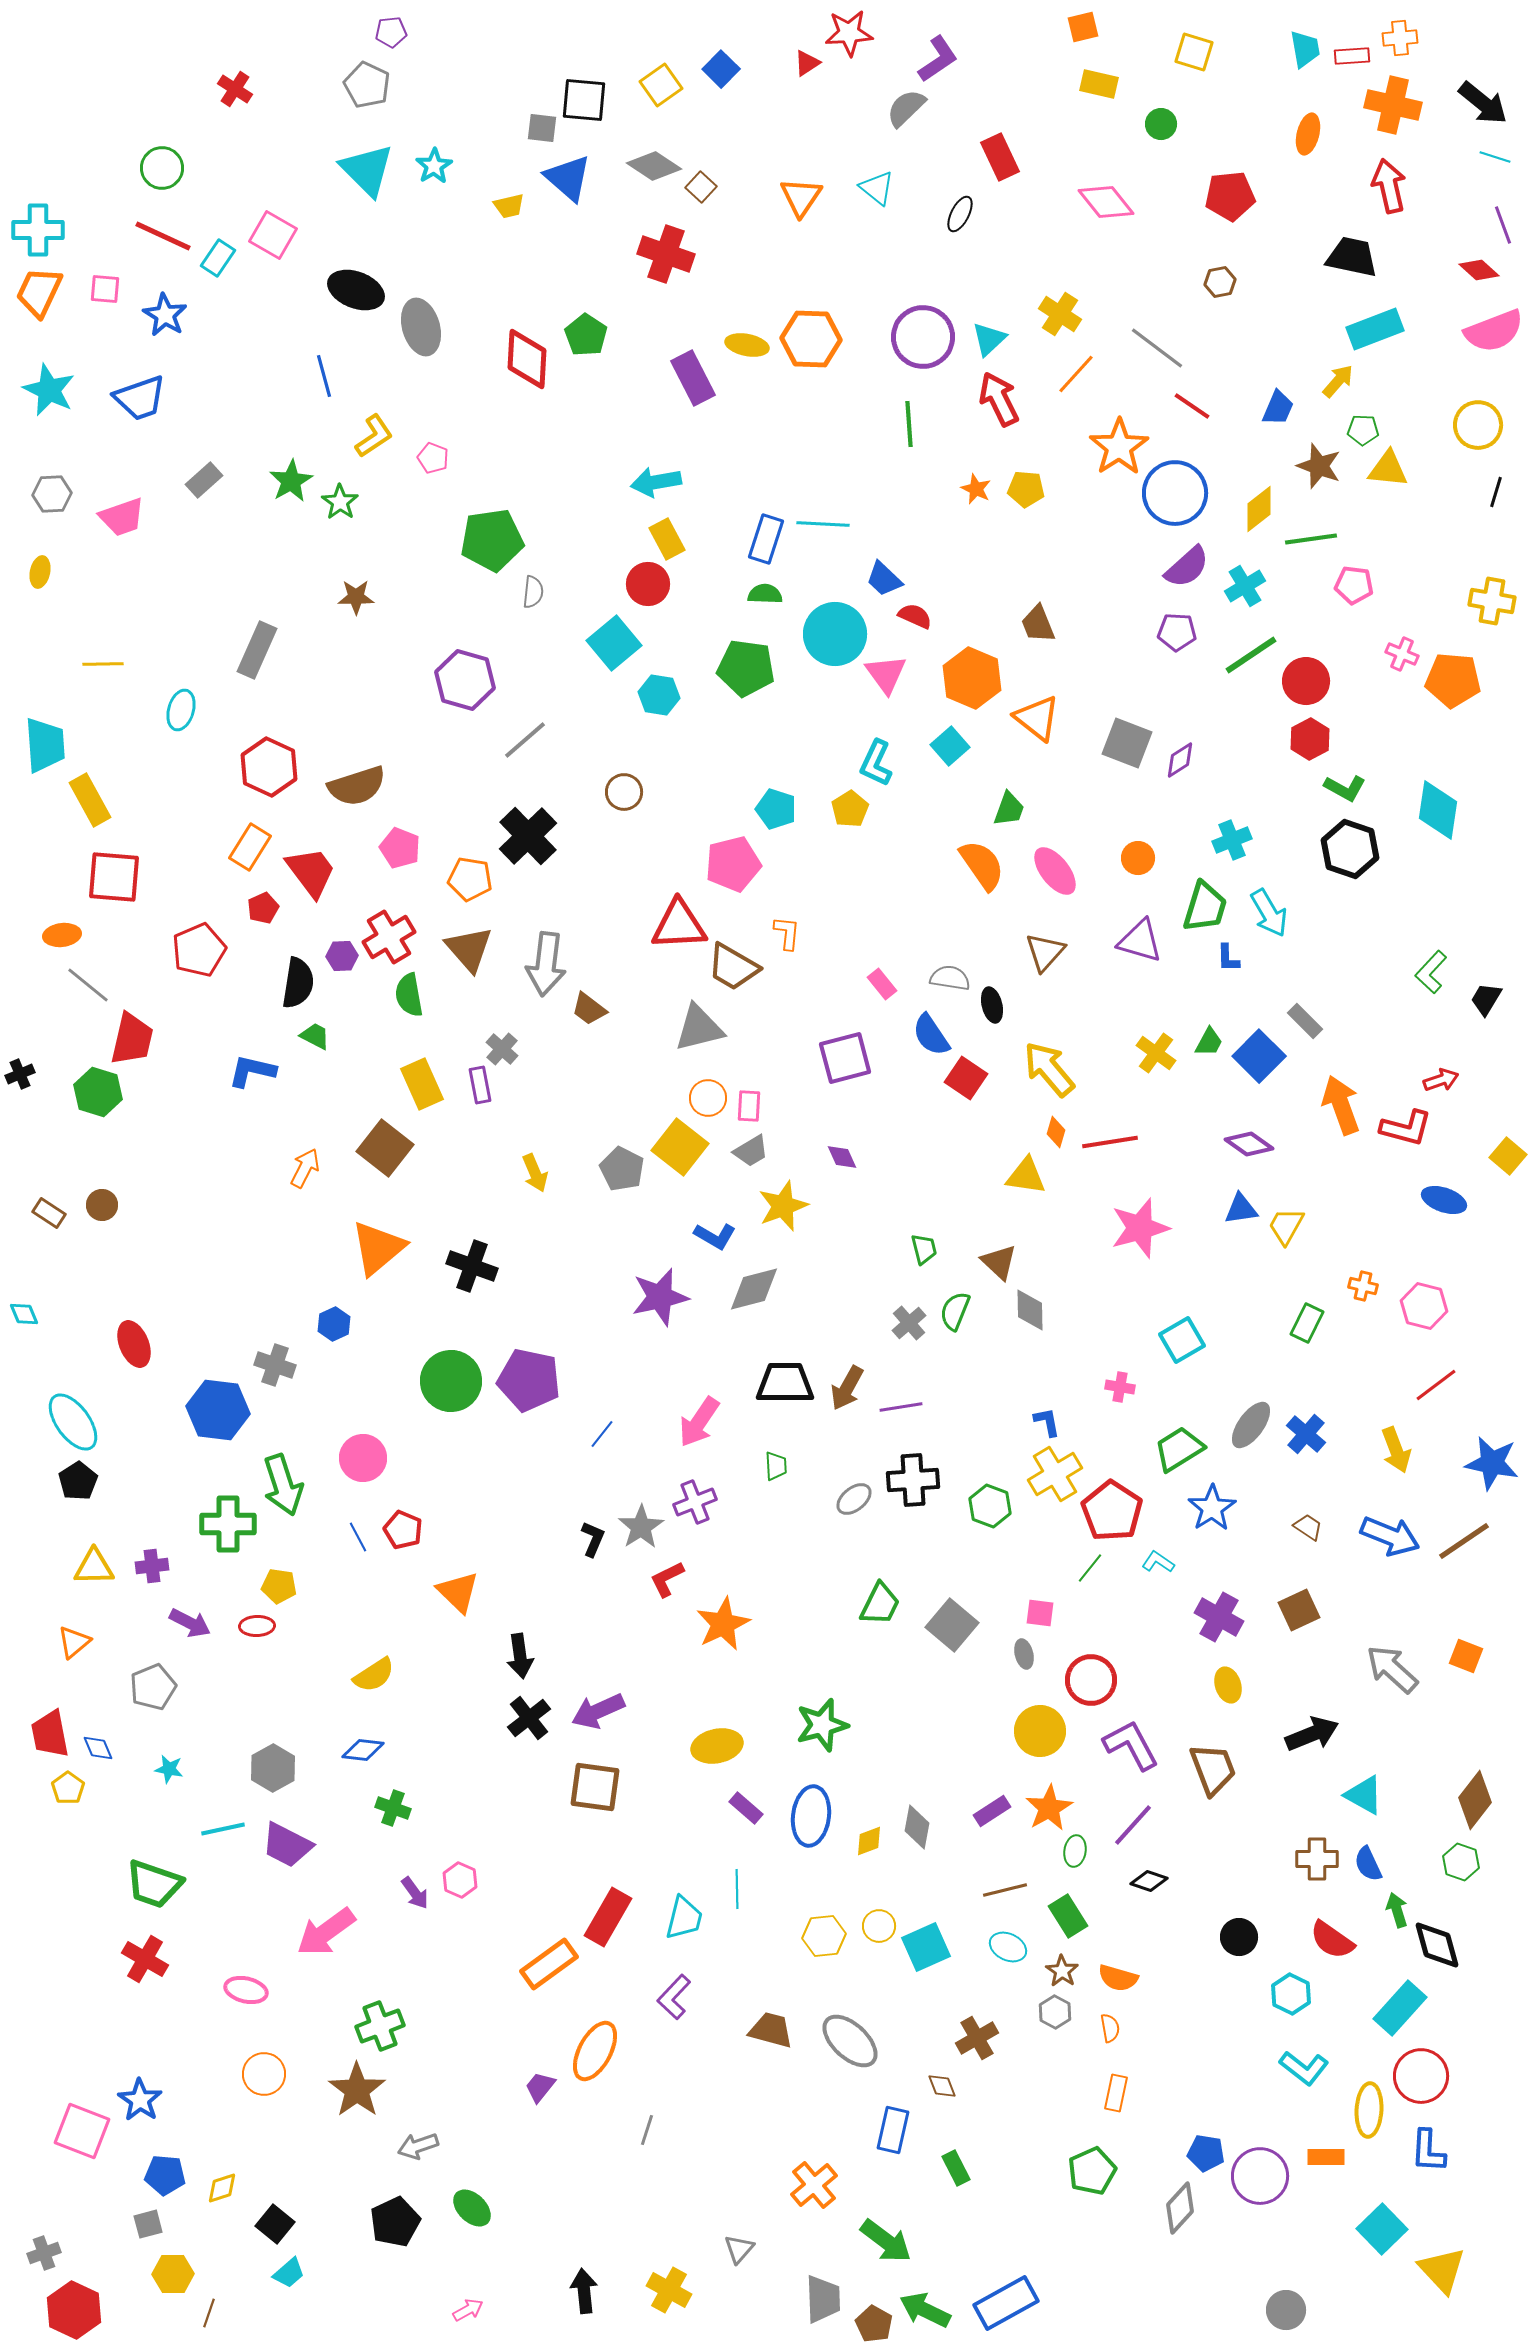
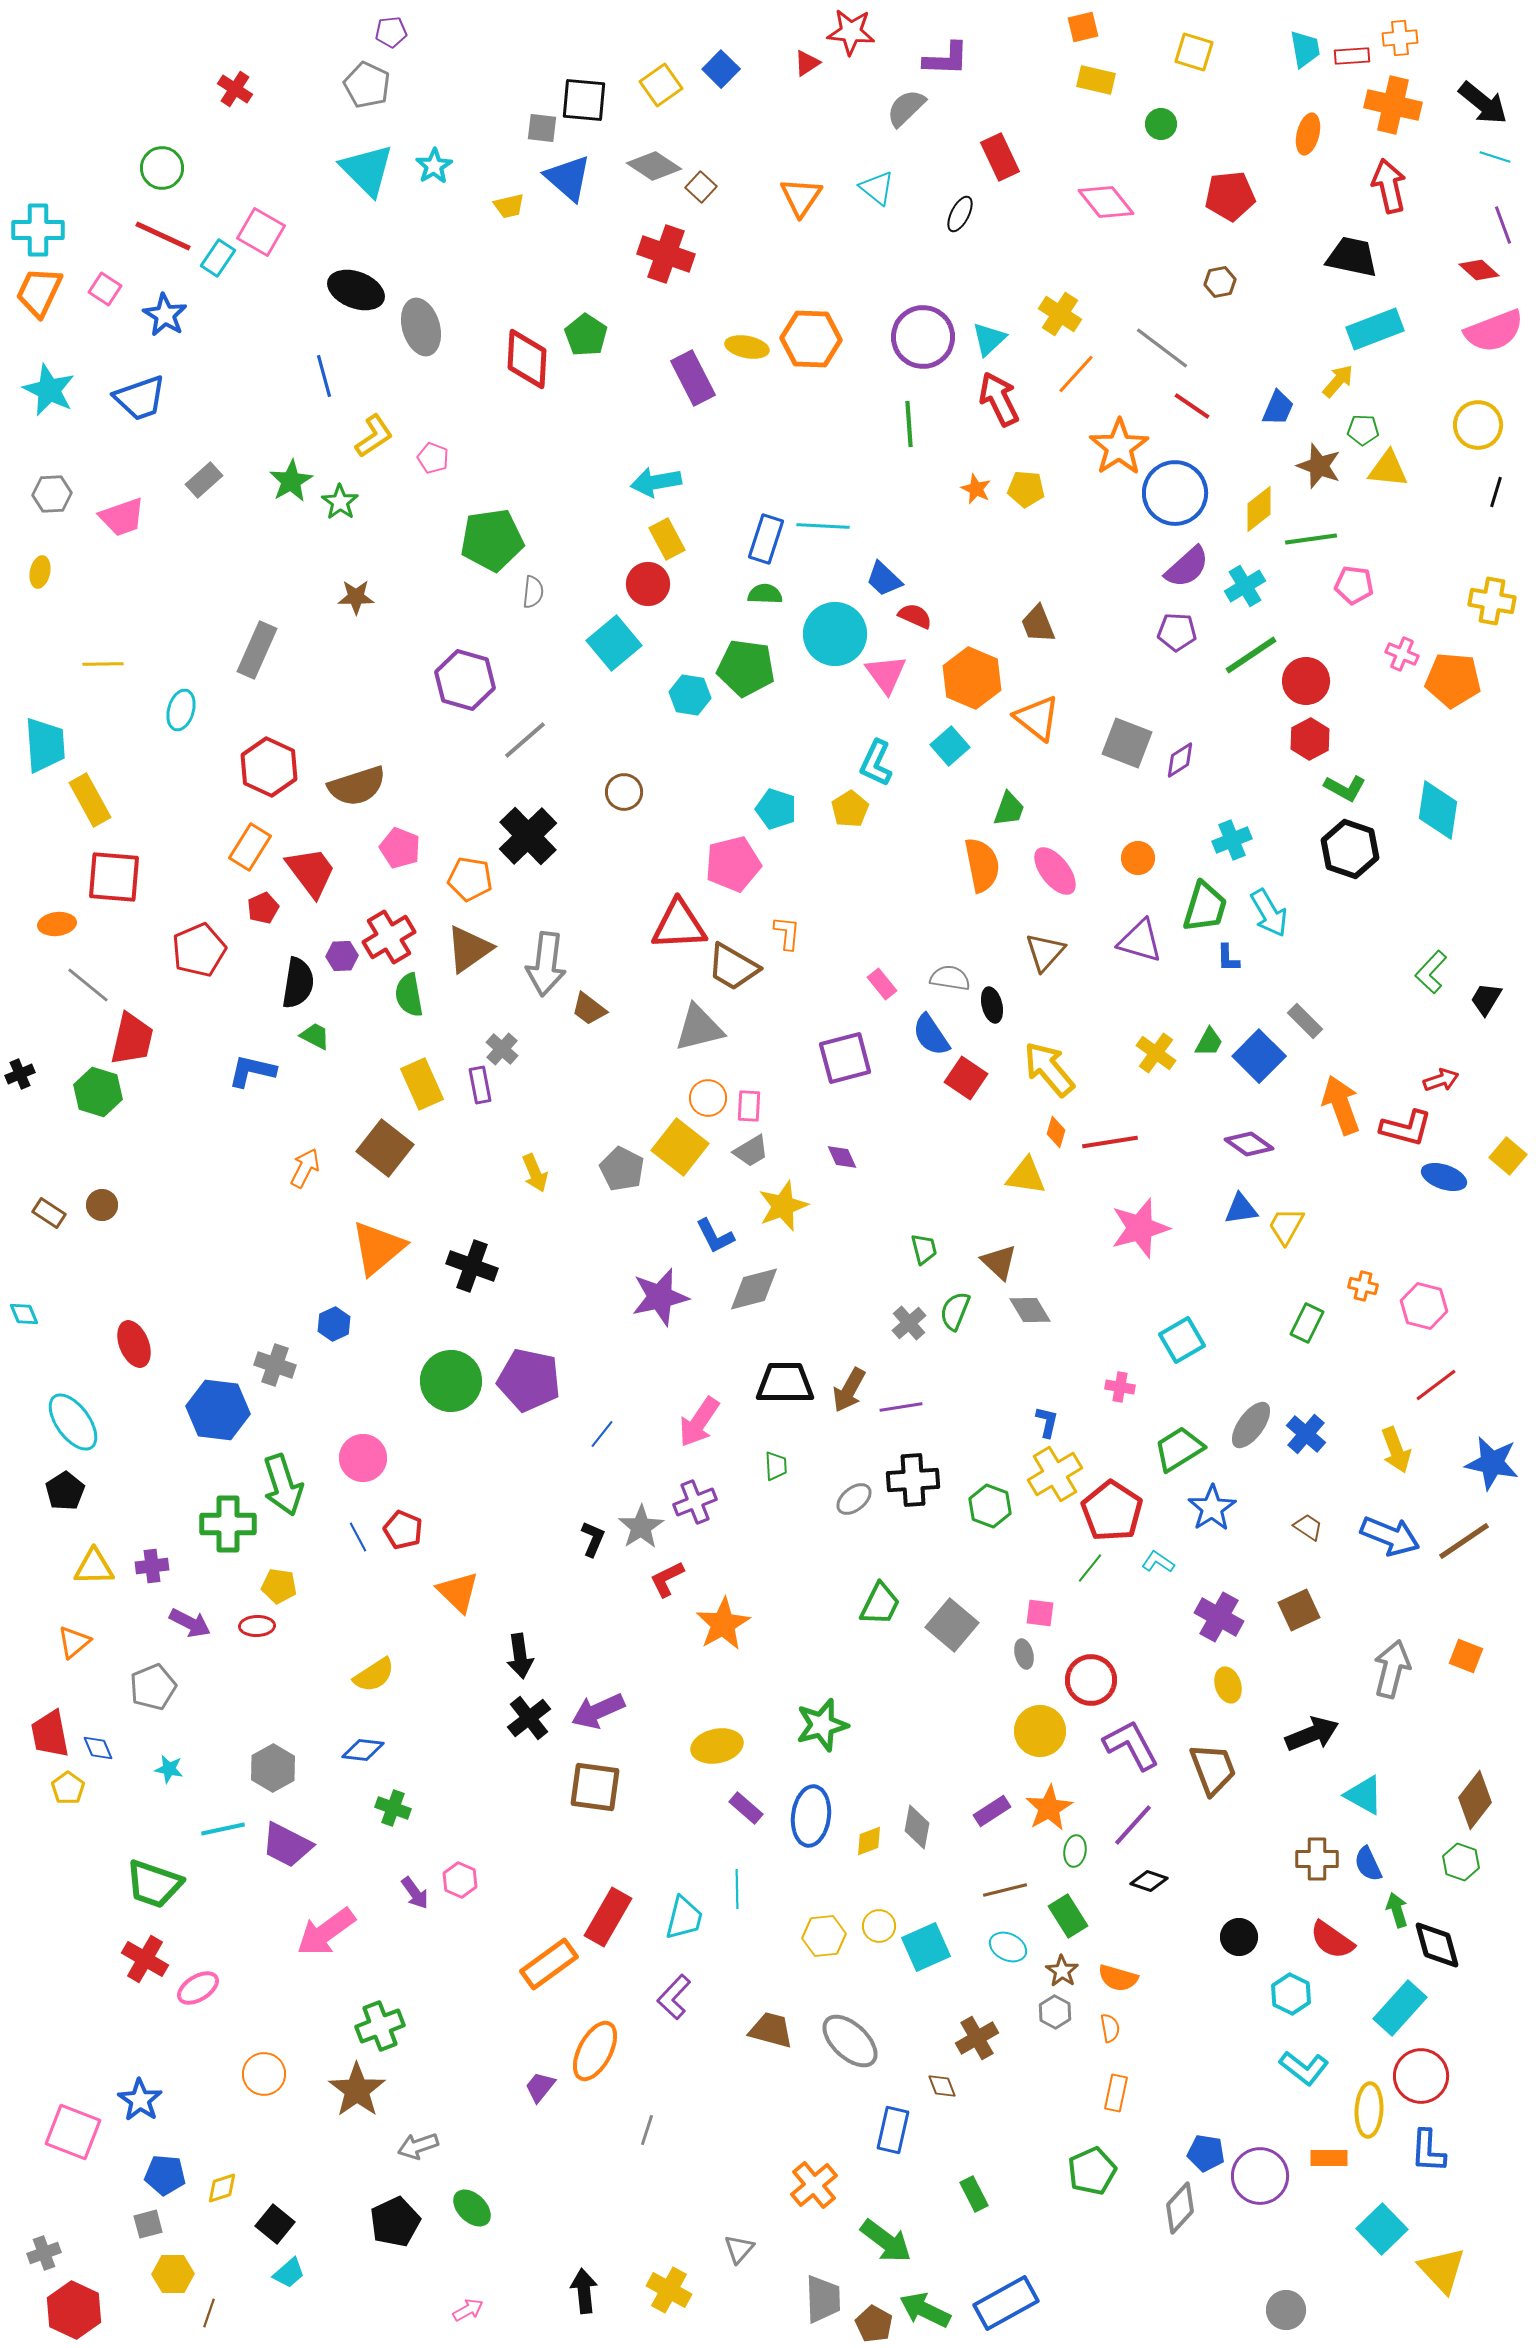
red star at (849, 33): moved 2 px right, 1 px up; rotated 9 degrees clockwise
purple L-shape at (938, 59): moved 8 px right; rotated 36 degrees clockwise
yellow rectangle at (1099, 84): moved 3 px left, 4 px up
pink square at (273, 235): moved 12 px left, 3 px up
pink square at (105, 289): rotated 28 degrees clockwise
yellow ellipse at (747, 345): moved 2 px down
gray line at (1157, 348): moved 5 px right
cyan line at (823, 524): moved 2 px down
cyan hexagon at (659, 695): moved 31 px right
orange semicircle at (982, 865): rotated 24 degrees clockwise
orange ellipse at (62, 935): moved 5 px left, 11 px up
brown triangle at (469, 949): rotated 36 degrees clockwise
blue ellipse at (1444, 1200): moved 23 px up
blue L-shape at (715, 1236): rotated 33 degrees clockwise
gray diamond at (1030, 1310): rotated 30 degrees counterclockwise
brown arrow at (847, 1388): moved 2 px right, 2 px down
blue L-shape at (1047, 1422): rotated 24 degrees clockwise
black pentagon at (78, 1481): moved 13 px left, 10 px down
orange star at (723, 1624): rotated 4 degrees counterclockwise
gray arrow at (1392, 1669): rotated 62 degrees clockwise
pink ellipse at (246, 1990): moved 48 px left, 2 px up; rotated 45 degrees counterclockwise
pink square at (82, 2131): moved 9 px left, 1 px down
orange rectangle at (1326, 2157): moved 3 px right, 1 px down
green rectangle at (956, 2168): moved 18 px right, 26 px down
